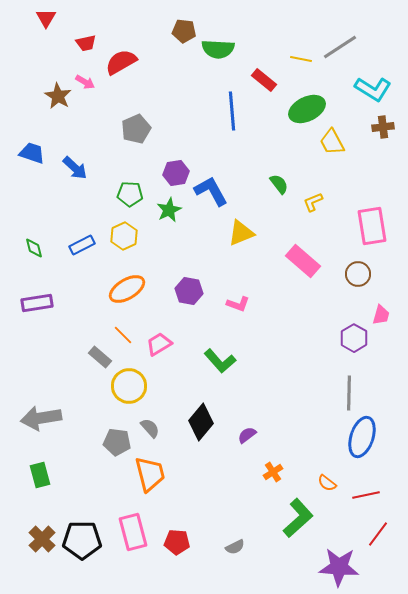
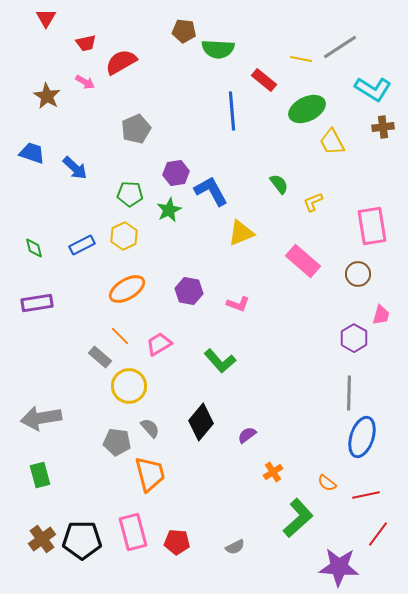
brown star at (58, 96): moved 11 px left
orange line at (123, 335): moved 3 px left, 1 px down
brown cross at (42, 539): rotated 8 degrees clockwise
